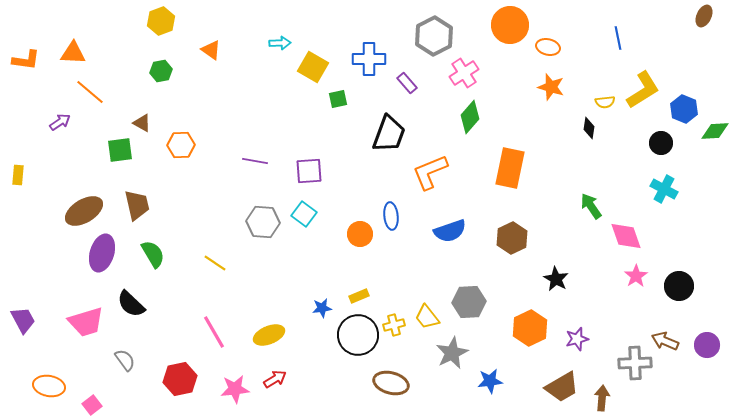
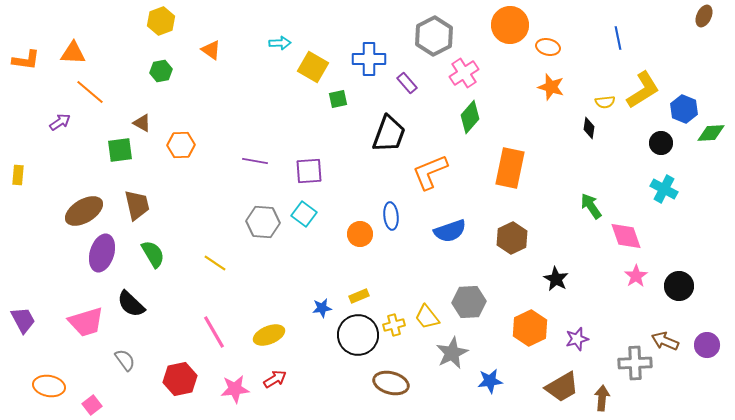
green diamond at (715, 131): moved 4 px left, 2 px down
